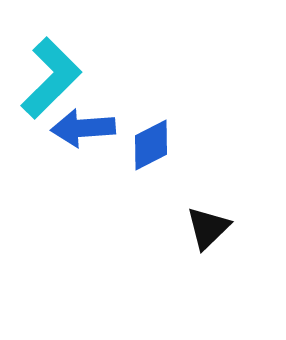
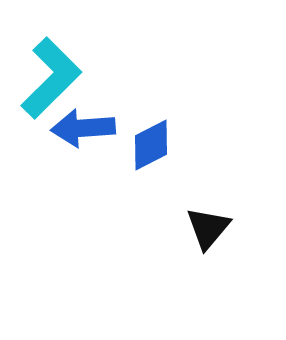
black triangle: rotated 6 degrees counterclockwise
